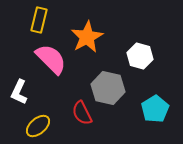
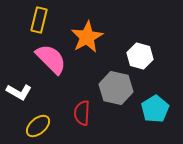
gray hexagon: moved 8 px right
white L-shape: rotated 85 degrees counterclockwise
red semicircle: rotated 30 degrees clockwise
